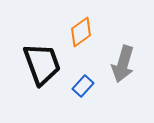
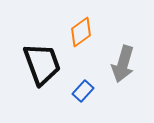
blue rectangle: moved 5 px down
